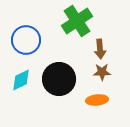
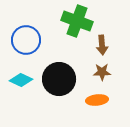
green cross: rotated 36 degrees counterclockwise
brown arrow: moved 2 px right, 4 px up
cyan diamond: rotated 50 degrees clockwise
